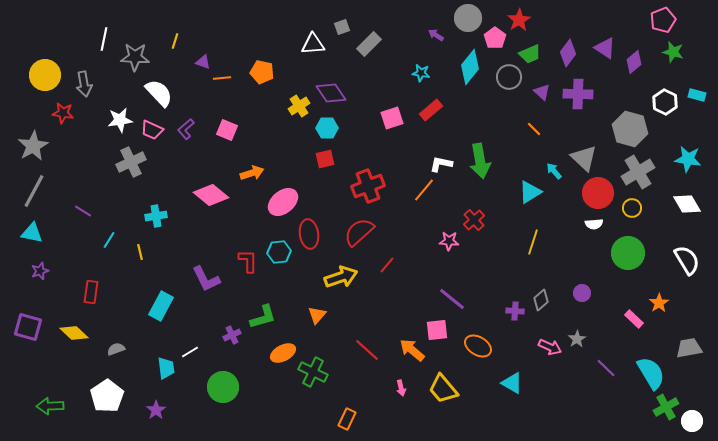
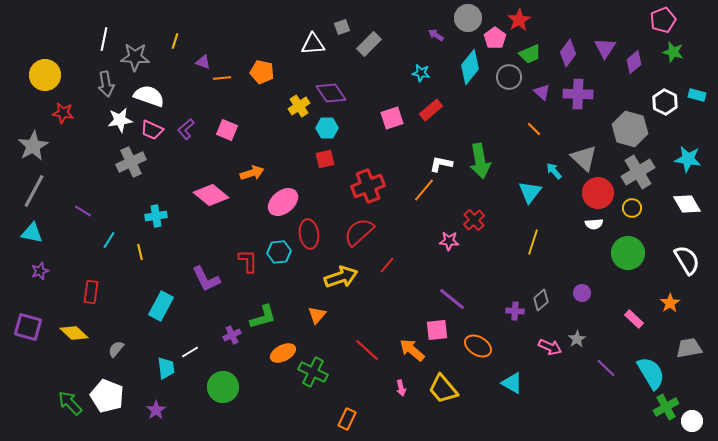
purple triangle at (605, 48): rotated 30 degrees clockwise
gray arrow at (84, 84): moved 22 px right
white semicircle at (159, 93): moved 10 px left, 3 px down; rotated 28 degrees counterclockwise
cyan triangle at (530, 192): rotated 20 degrees counterclockwise
orange star at (659, 303): moved 11 px right
gray semicircle at (116, 349): rotated 30 degrees counterclockwise
white pentagon at (107, 396): rotated 16 degrees counterclockwise
green arrow at (50, 406): moved 20 px right, 3 px up; rotated 48 degrees clockwise
